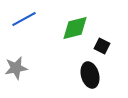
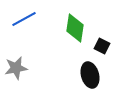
green diamond: rotated 68 degrees counterclockwise
